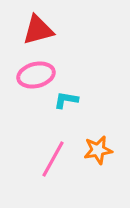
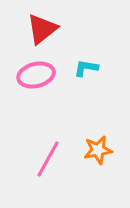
red triangle: moved 4 px right, 1 px up; rotated 24 degrees counterclockwise
cyan L-shape: moved 20 px right, 32 px up
pink line: moved 5 px left
